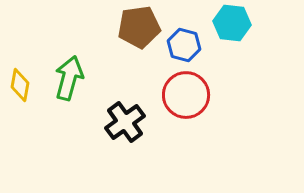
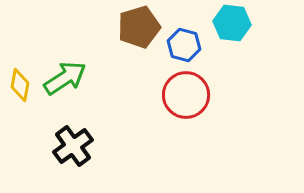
brown pentagon: rotated 9 degrees counterclockwise
green arrow: moved 4 px left; rotated 42 degrees clockwise
black cross: moved 52 px left, 24 px down
